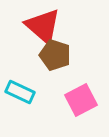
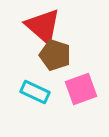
cyan rectangle: moved 15 px right
pink square: moved 11 px up; rotated 8 degrees clockwise
